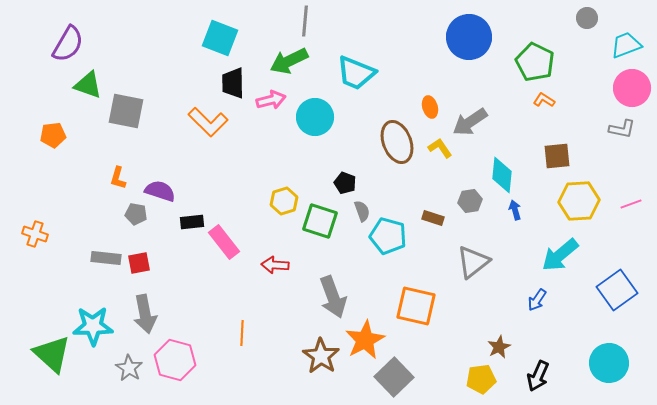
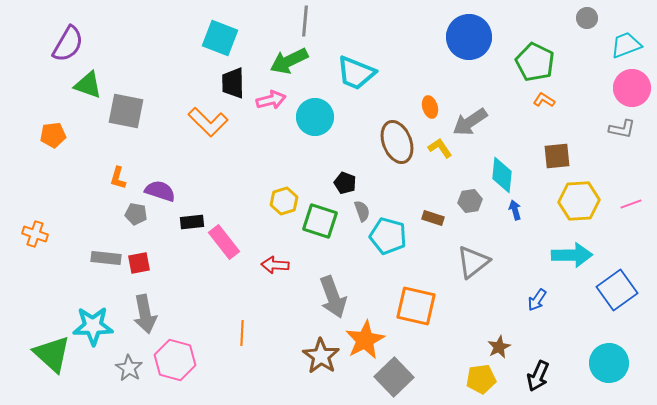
cyan arrow at (560, 255): moved 12 px right; rotated 141 degrees counterclockwise
